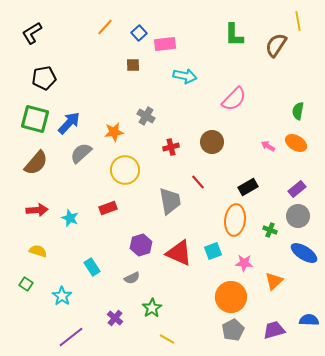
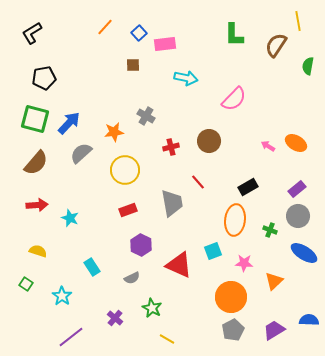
cyan arrow at (185, 76): moved 1 px right, 2 px down
green semicircle at (298, 111): moved 10 px right, 45 px up
brown circle at (212, 142): moved 3 px left, 1 px up
gray trapezoid at (170, 201): moved 2 px right, 2 px down
red rectangle at (108, 208): moved 20 px right, 2 px down
red arrow at (37, 210): moved 5 px up
purple hexagon at (141, 245): rotated 15 degrees counterclockwise
red triangle at (179, 253): moved 12 px down
green star at (152, 308): rotated 12 degrees counterclockwise
purple trapezoid at (274, 330): rotated 15 degrees counterclockwise
